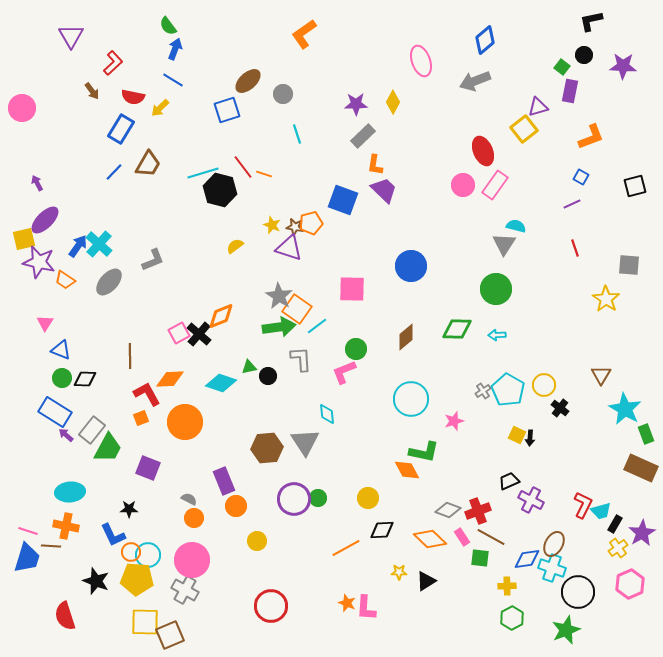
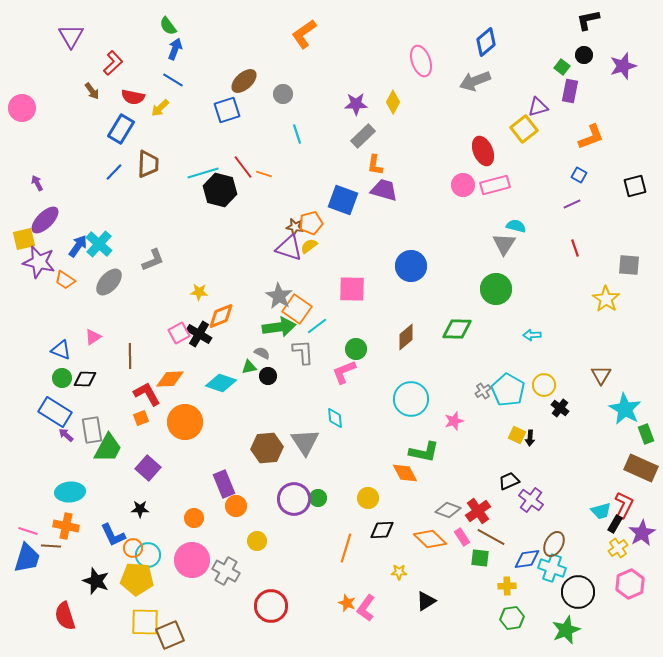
black L-shape at (591, 21): moved 3 px left, 1 px up
blue diamond at (485, 40): moved 1 px right, 2 px down
purple star at (623, 66): rotated 20 degrees counterclockwise
brown ellipse at (248, 81): moved 4 px left
brown trapezoid at (148, 164): rotated 28 degrees counterclockwise
blue square at (581, 177): moved 2 px left, 2 px up
pink rectangle at (495, 185): rotated 40 degrees clockwise
purple trapezoid at (384, 190): rotated 28 degrees counterclockwise
yellow star at (272, 225): moved 73 px left, 67 px down; rotated 18 degrees counterclockwise
yellow semicircle at (235, 246): moved 74 px right
pink triangle at (45, 323): moved 48 px right, 14 px down; rotated 24 degrees clockwise
black cross at (199, 334): rotated 10 degrees counterclockwise
cyan arrow at (497, 335): moved 35 px right
gray L-shape at (301, 359): moved 2 px right, 7 px up
cyan diamond at (327, 414): moved 8 px right, 4 px down
gray rectangle at (92, 430): rotated 48 degrees counterclockwise
purple square at (148, 468): rotated 20 degrees clockwise
orange diamond at (407, 470): moved 2 px left, 3 px down
purple rectangle at (224, 481): moved 3 px down
gray semicircle at (189, 499): moved 73 px right, 146 px up
purple cross at (531, 500): rotated 10 degrees clockwise
red L-shape at (583, 505): moved 41 px right
black star at (129, 509): moved 11 px right
red cross at (478, 511): rotated 15 degrees counterclockwise
orange line at (346, 548): rotated 44 degrees counterclockwise
orange circle at (131, 552): moved 2 px right, 4 px up
black triangle at (426, 581): moved 20 px down
gray cross at (185, 590): moved 41 px right, 19 px up
pink L-shape at (366, 608): rotated 32 degrees clockwise
green hexagon at (512, 618): rotated 20 degrees clockwise
